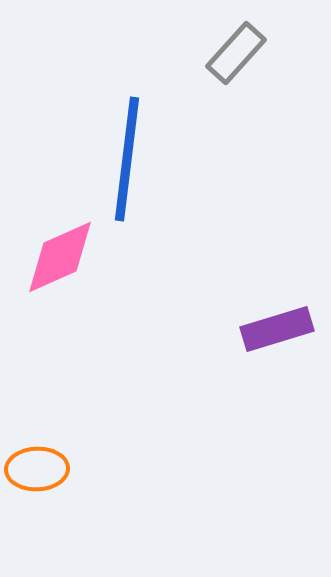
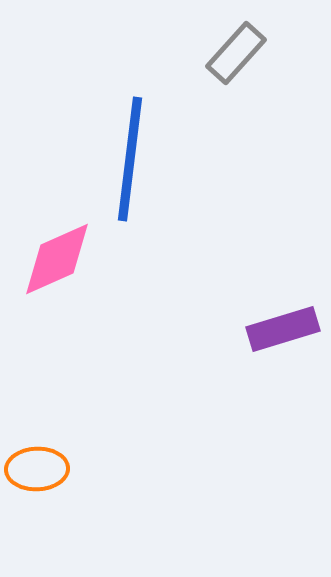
blue line: moved 3 px right
pink diamond: moved 3 px left, 2 px down
purple rectangle: moved 6 px right
